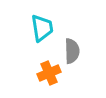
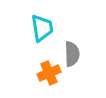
gray semicircle: moved 3 px down
